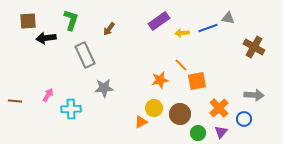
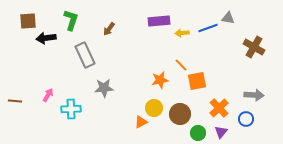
purple rectangle: rotated 30 degrees clockwise
blue circle: moved 2 px right
